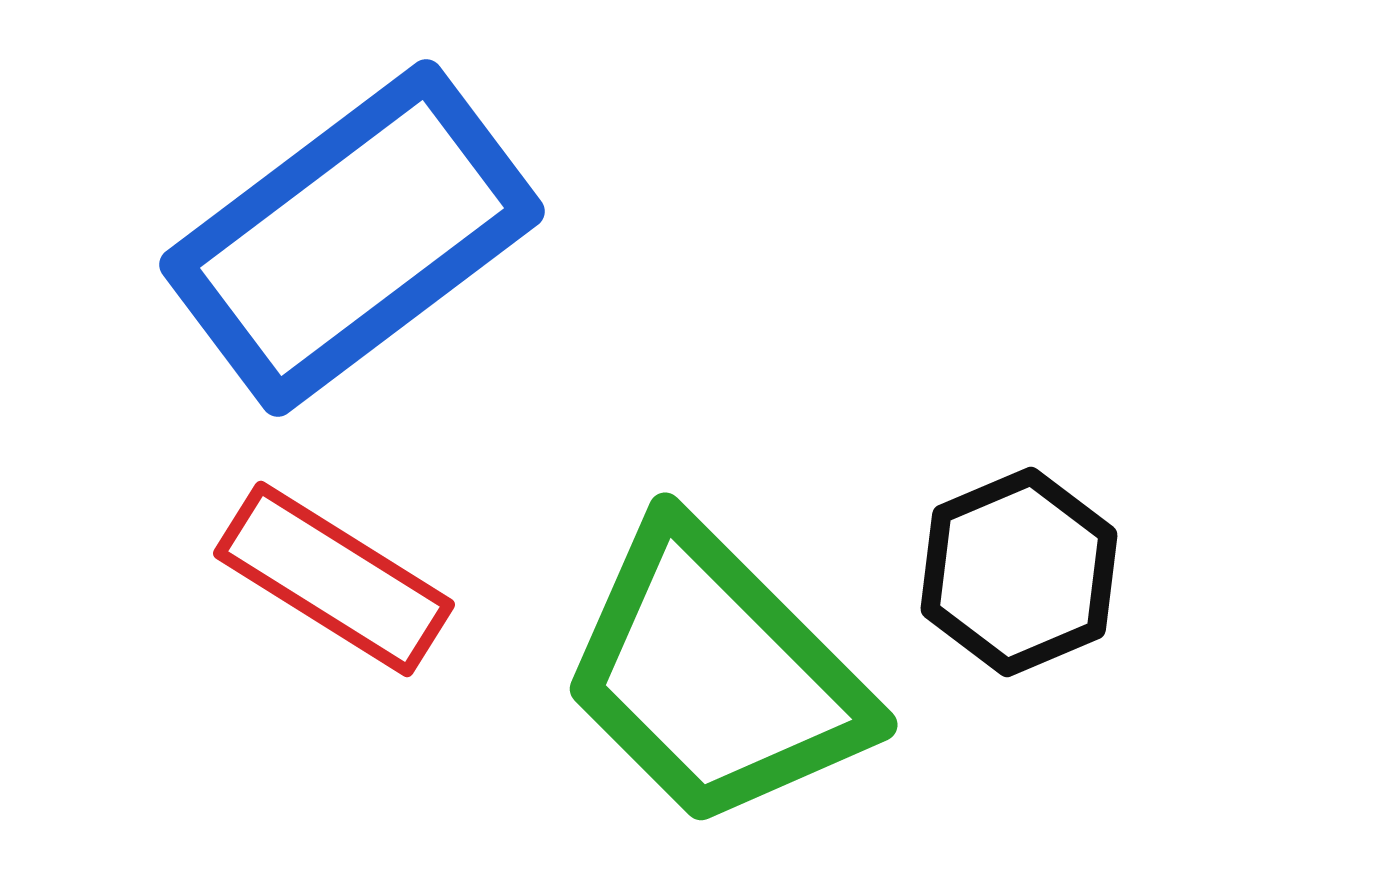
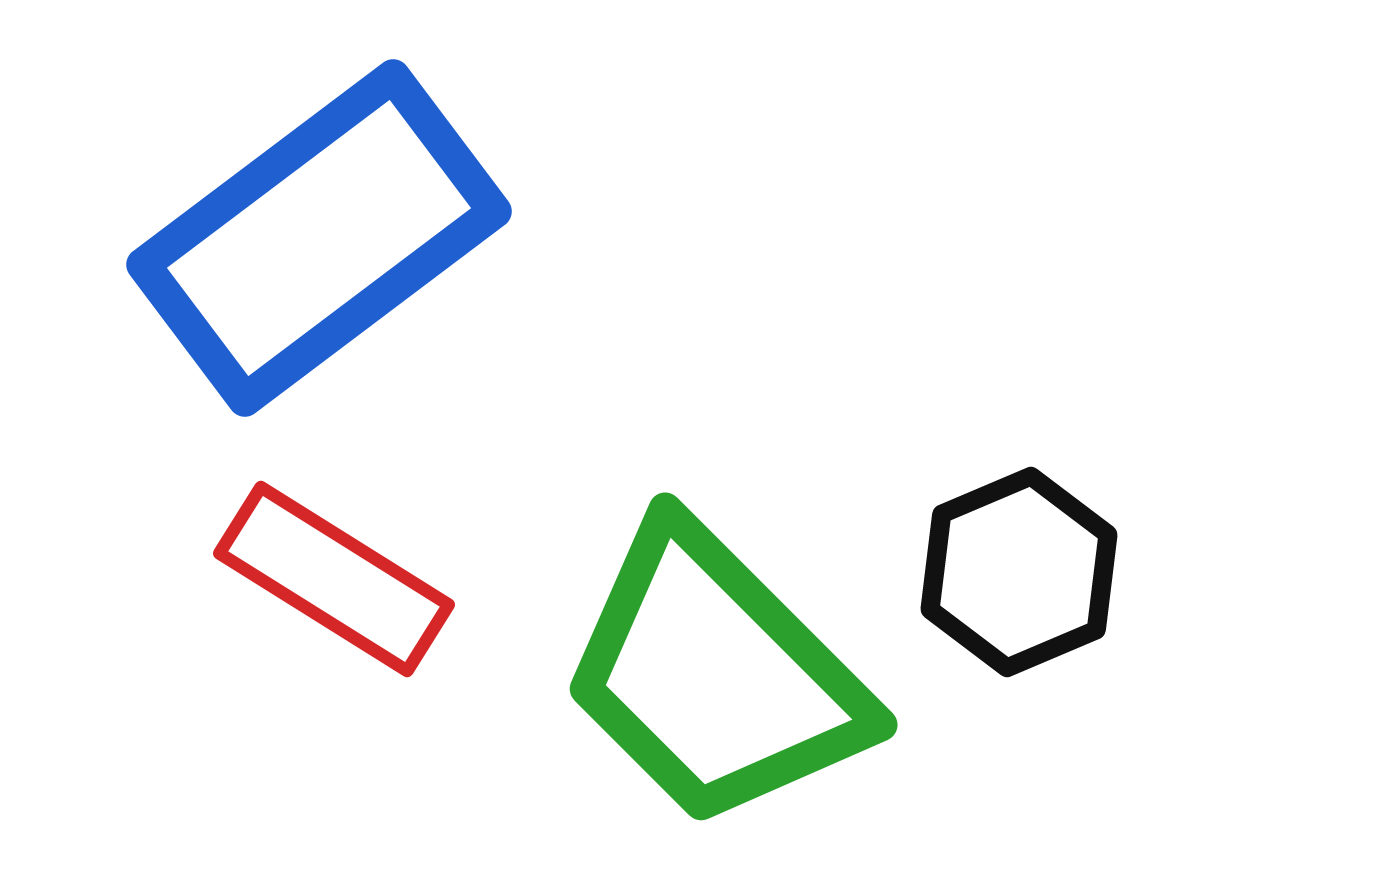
blue rectangle: moved 33 px left
